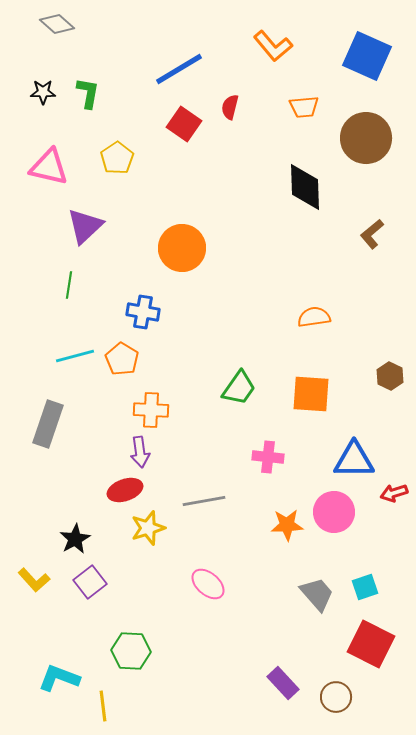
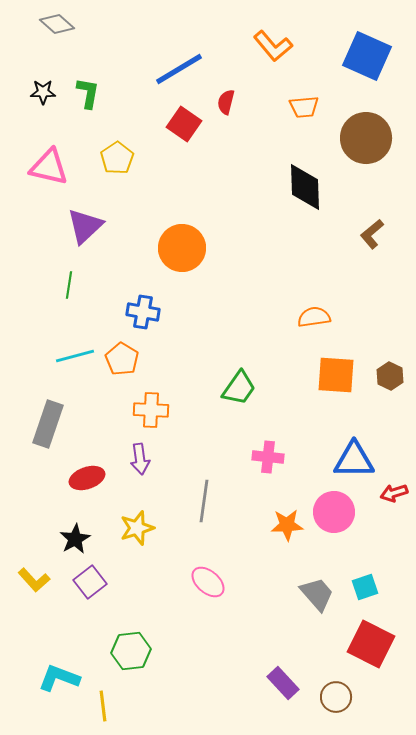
red semicircle at (230, 107): moved 4 px left, 5 px up
orange square at (311, 394): moved 25 px right, 19 px up
purple arrow at (140, 452): moved 7 px down
red ellipse at (125, 490): moved 38 px left, 12 px up
gray line at (204, 501): rotated 72 degrees counterclockwise
yellow star at (148, 528): moved 11 px left
pink ellipse at (208, 584): moved 2 px up
green hexagon at (131, 651): rotated 9 degrees counterclockwise
